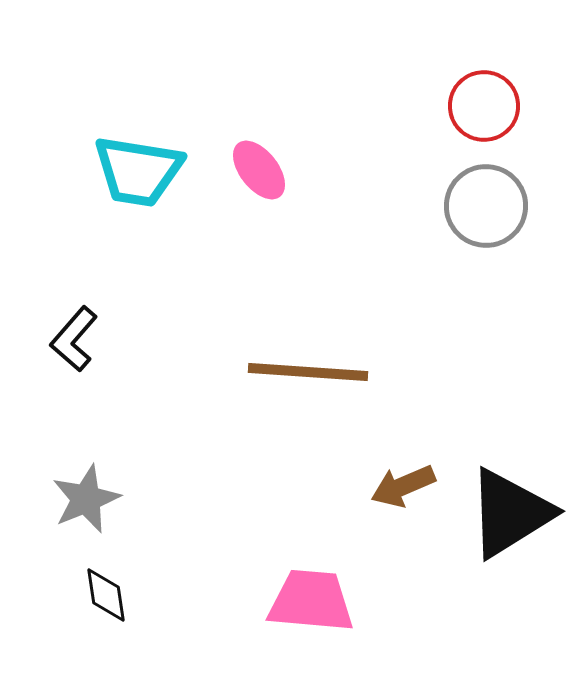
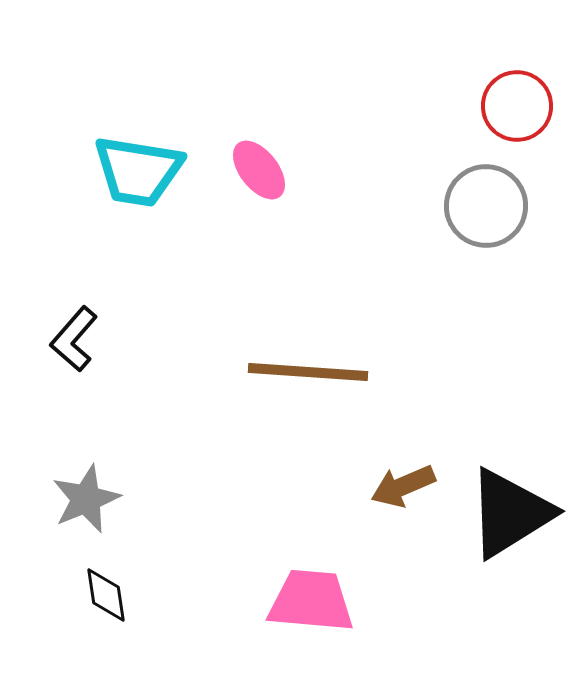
red circle: moved 33 px right
